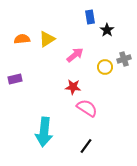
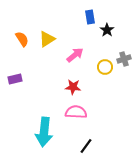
orange semicircle: rotated 63 degrees clockwise
pink semicircle: moved 11 px left, 4 px down; rotated 30 degrees counterclockwise
